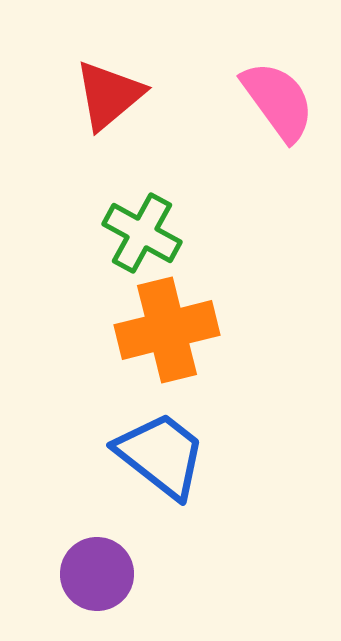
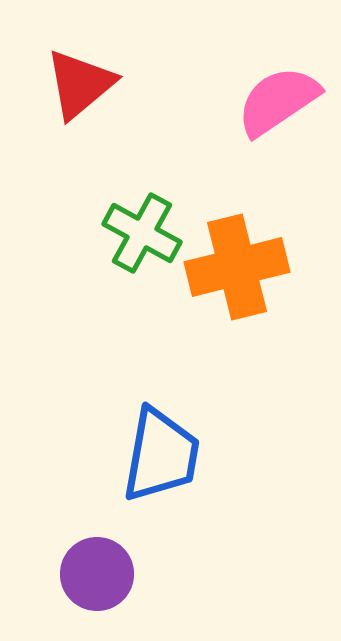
red triangle: moved 29 px left, 11 px up
pink semicircle: rotated 88 degrees counterclockwise
orange cross: moved 70 px right, 63 px up
blue trapezoid: rotated 62 degrees clockwise
